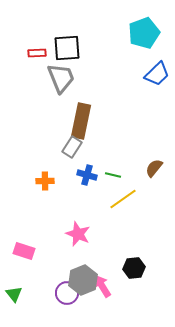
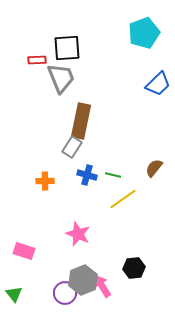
red rectangle: moved 7 px down
blue trapezoid: moved 1 px right, 10 px down
purple circle: moved 2 px left
